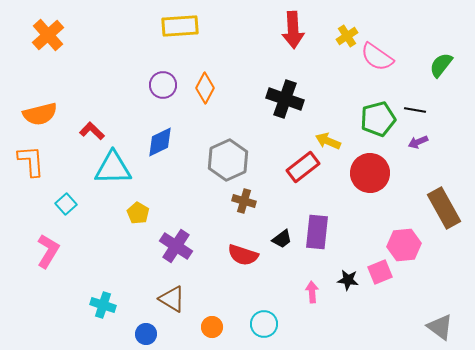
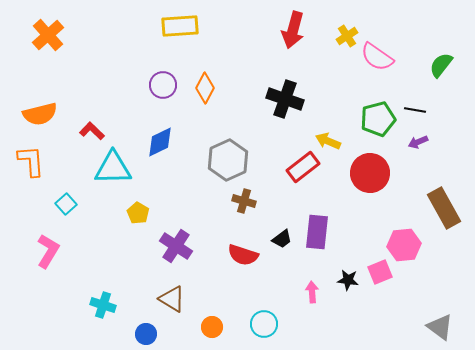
red arrow: rotated 18 degrees clockwise
